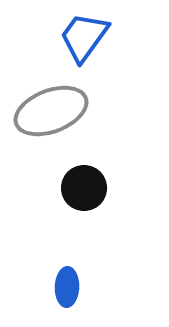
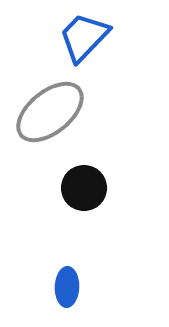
blue trapezoid: rotated 8 degrees clockwise
gray ellipse: moved 1 px left, 1 px down; rotated 18 degrees counterclockwise
